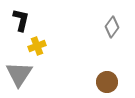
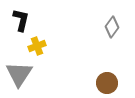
brown circle: moved 1 px down
